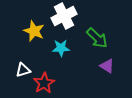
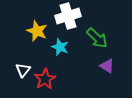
white cross: moved 4 px right; rotated 10 degrees clockwise
yellow star: moved 3 px right
cyan star: moved 1 px left, 1 px up; rotated 24 degrees clockwise
white triangle: rotated 35 degrees counterclockwise
red star: moved 1 px right, 4 px up
